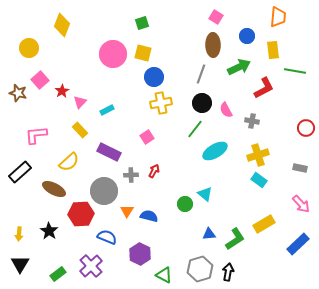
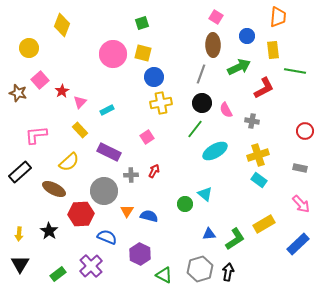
red circle at (306, 128): moved 1 px left, 3 px down
